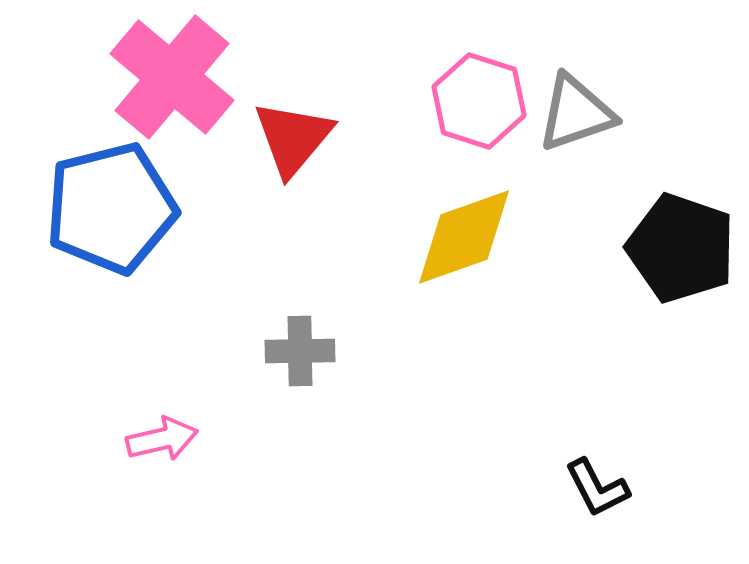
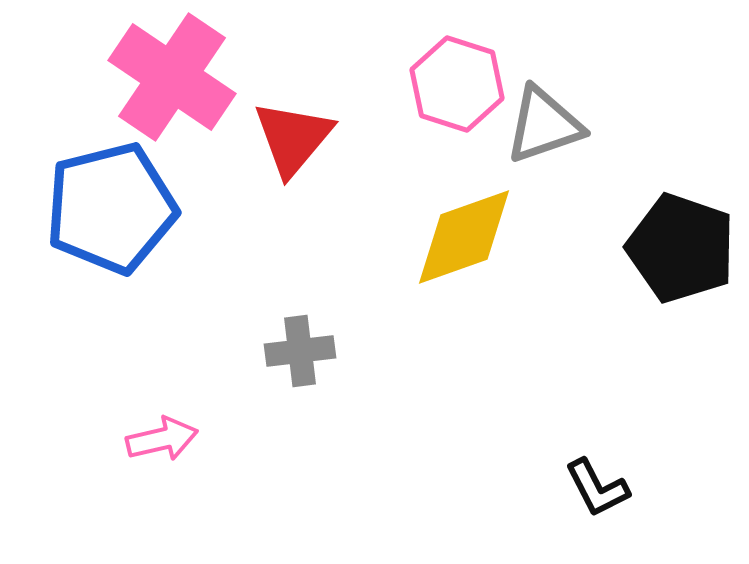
pink cross: rotated 6 degrees counterclockwise
pink hexagon: moved 22 px left, 17 px up
gray triangle: moved 32 px left, 12 px down
gray cross: rotated 6 degrees counterclockwise
